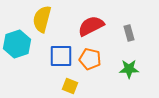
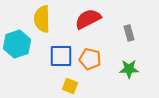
yellow semicircle: rotated 16 degrees counterclockwise
red semicircle: moved 3 px left, 7 px up
